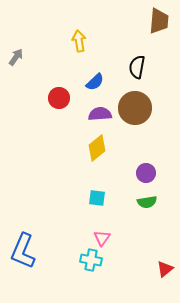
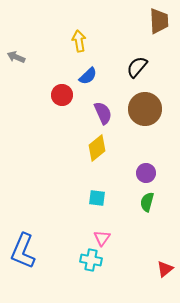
brown trapezoid: rotated 8 degrees counterclockwise
gray arrow: rotated 102 degrees counterclockwise
black semicircle: rotated 30 degrees clockwise
blue semicircle: moved 7 px left, 6 px up
red circle: moved 3 px right, 3 px up
brown circle: moved 10 px right, 1 px down
purple semicircle: moved 3 px right, 1 px up; rotated 70 degrees clockwise
green semicircle: rotated 114 degrees clockwise
